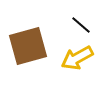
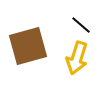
yellow arrow: rotated 44 degrees counterclockwise
